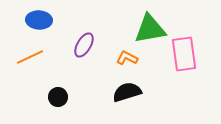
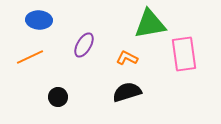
green triangle: moved 5 px up
